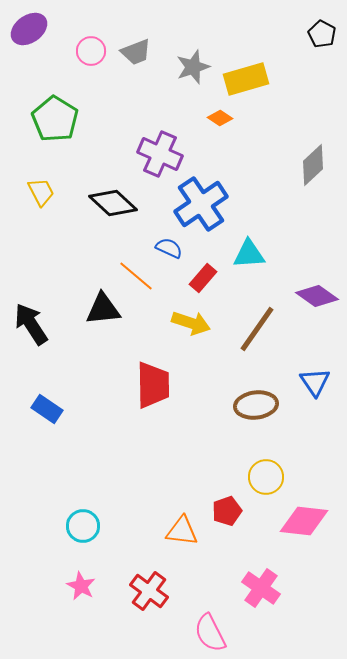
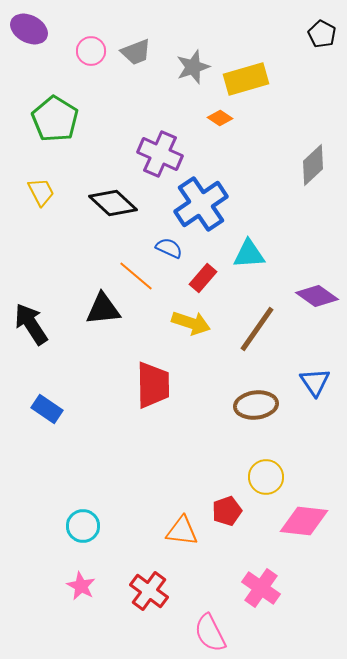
purple ellipse: rotated 63 degrees clockwise
